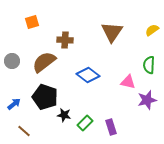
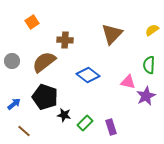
orange square: rotated 16 degrees counterclockwise
brown triangle: moved 2 px down; rotated 10 degrees clockwise
purple star: moved 1 px left, 4 px up; rotated 12 degrees counterclockwise
